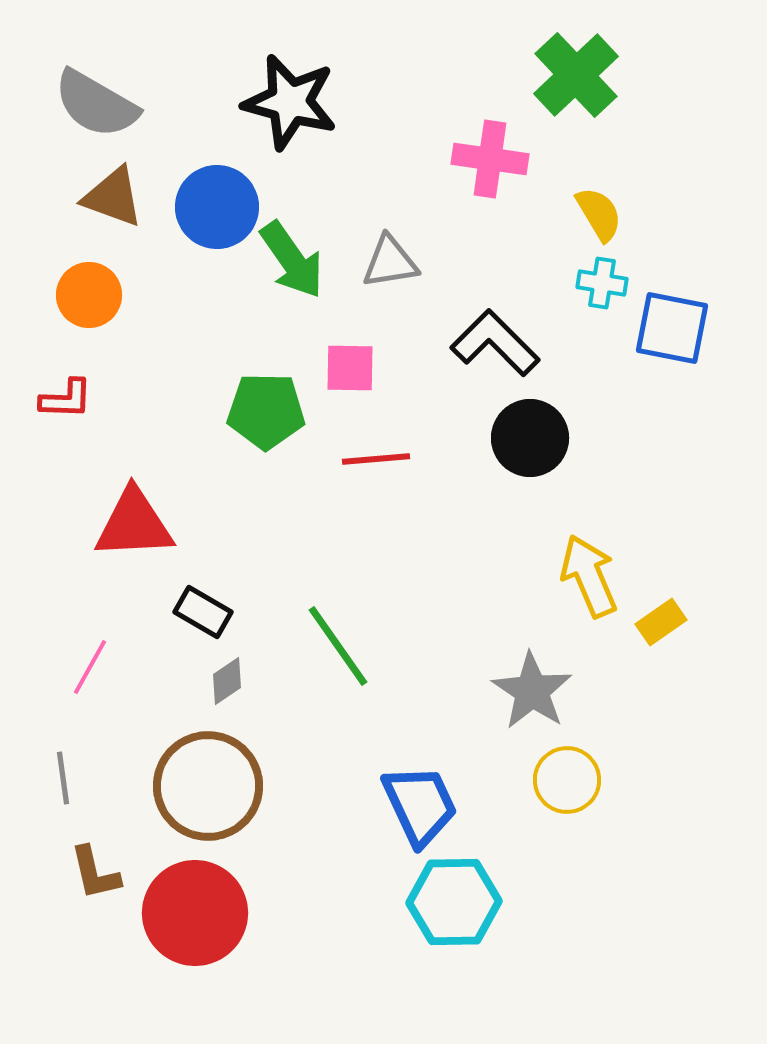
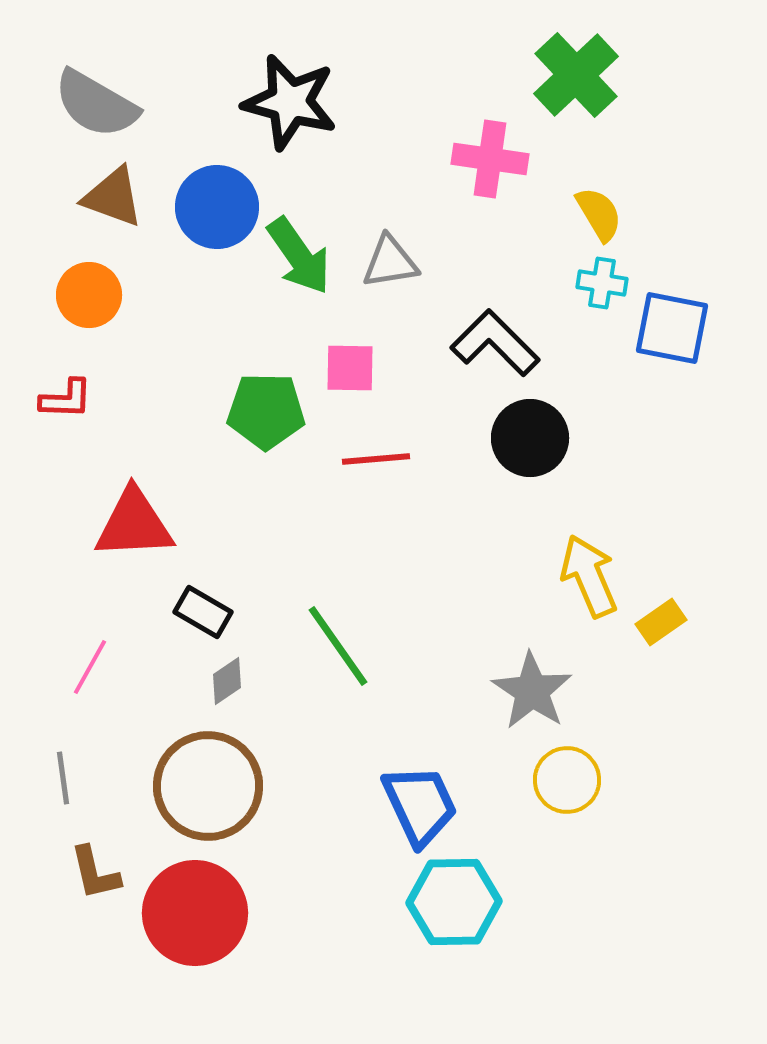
green arrow: moved 7 px right, 4 px up
